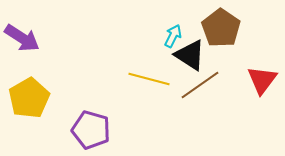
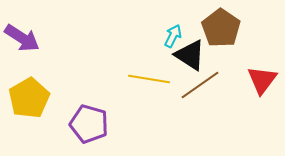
yellow line: rotated 6 degrees counterclockwise
purple pentagon: moved 2 px left, 6 px up
